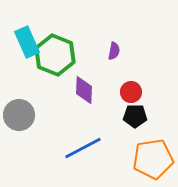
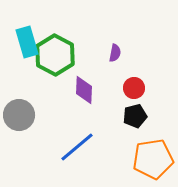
cyan rectangle: rotated 8 degrees clockwise
purple semicircle: moved 1 px right, 2 px down
green hexagon: rotated 6 degrees clockwise
red circle: moved 3 px right, 4 px up
black pentagon: rotated 15 degrees counterclockwise
blue line: moved 6 px left, 1 px up; rotated 12 degrees counterclockwise
